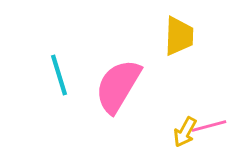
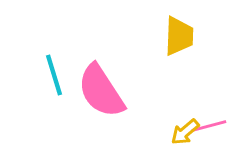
cyan line: moved 5 px left
pink semicircle: moved 17 px left, 5 px down; rotated 64 degrees counterclockwise
yellow arrow: rotated 20 degrees clockwise
